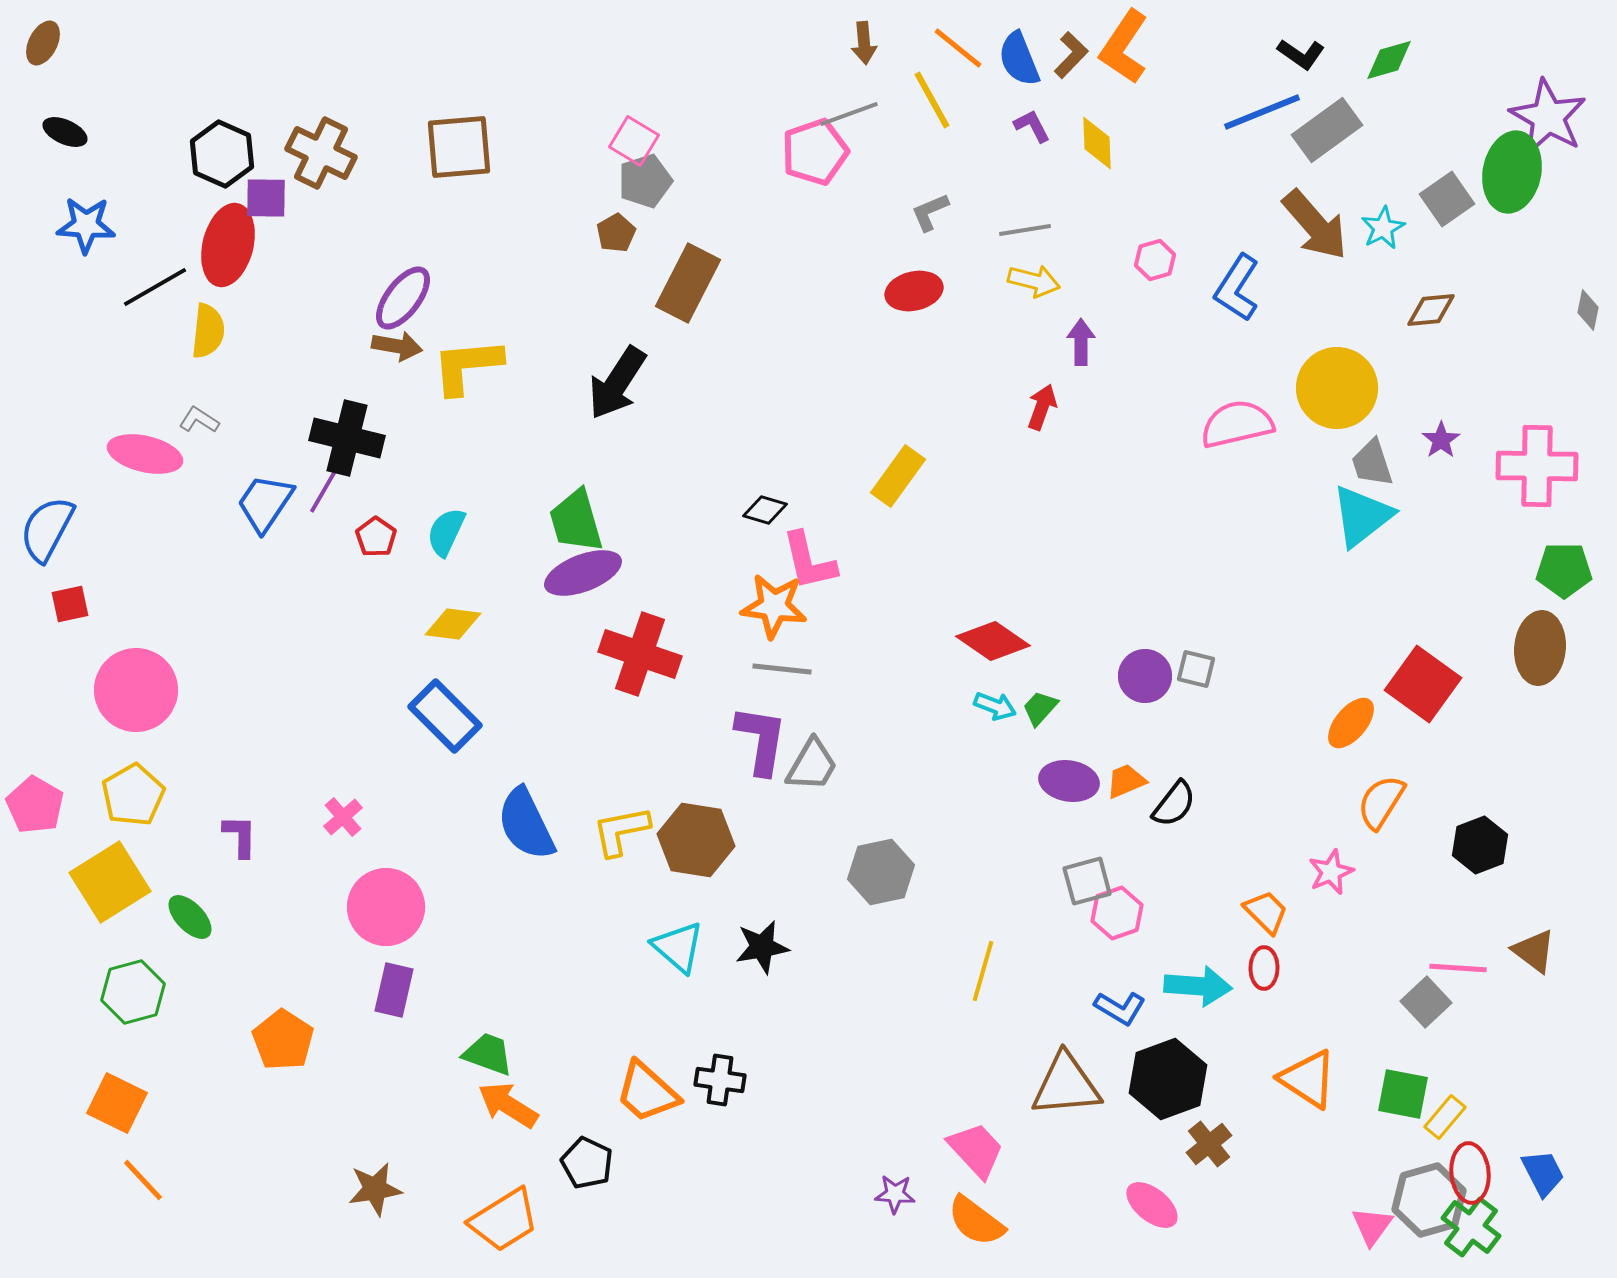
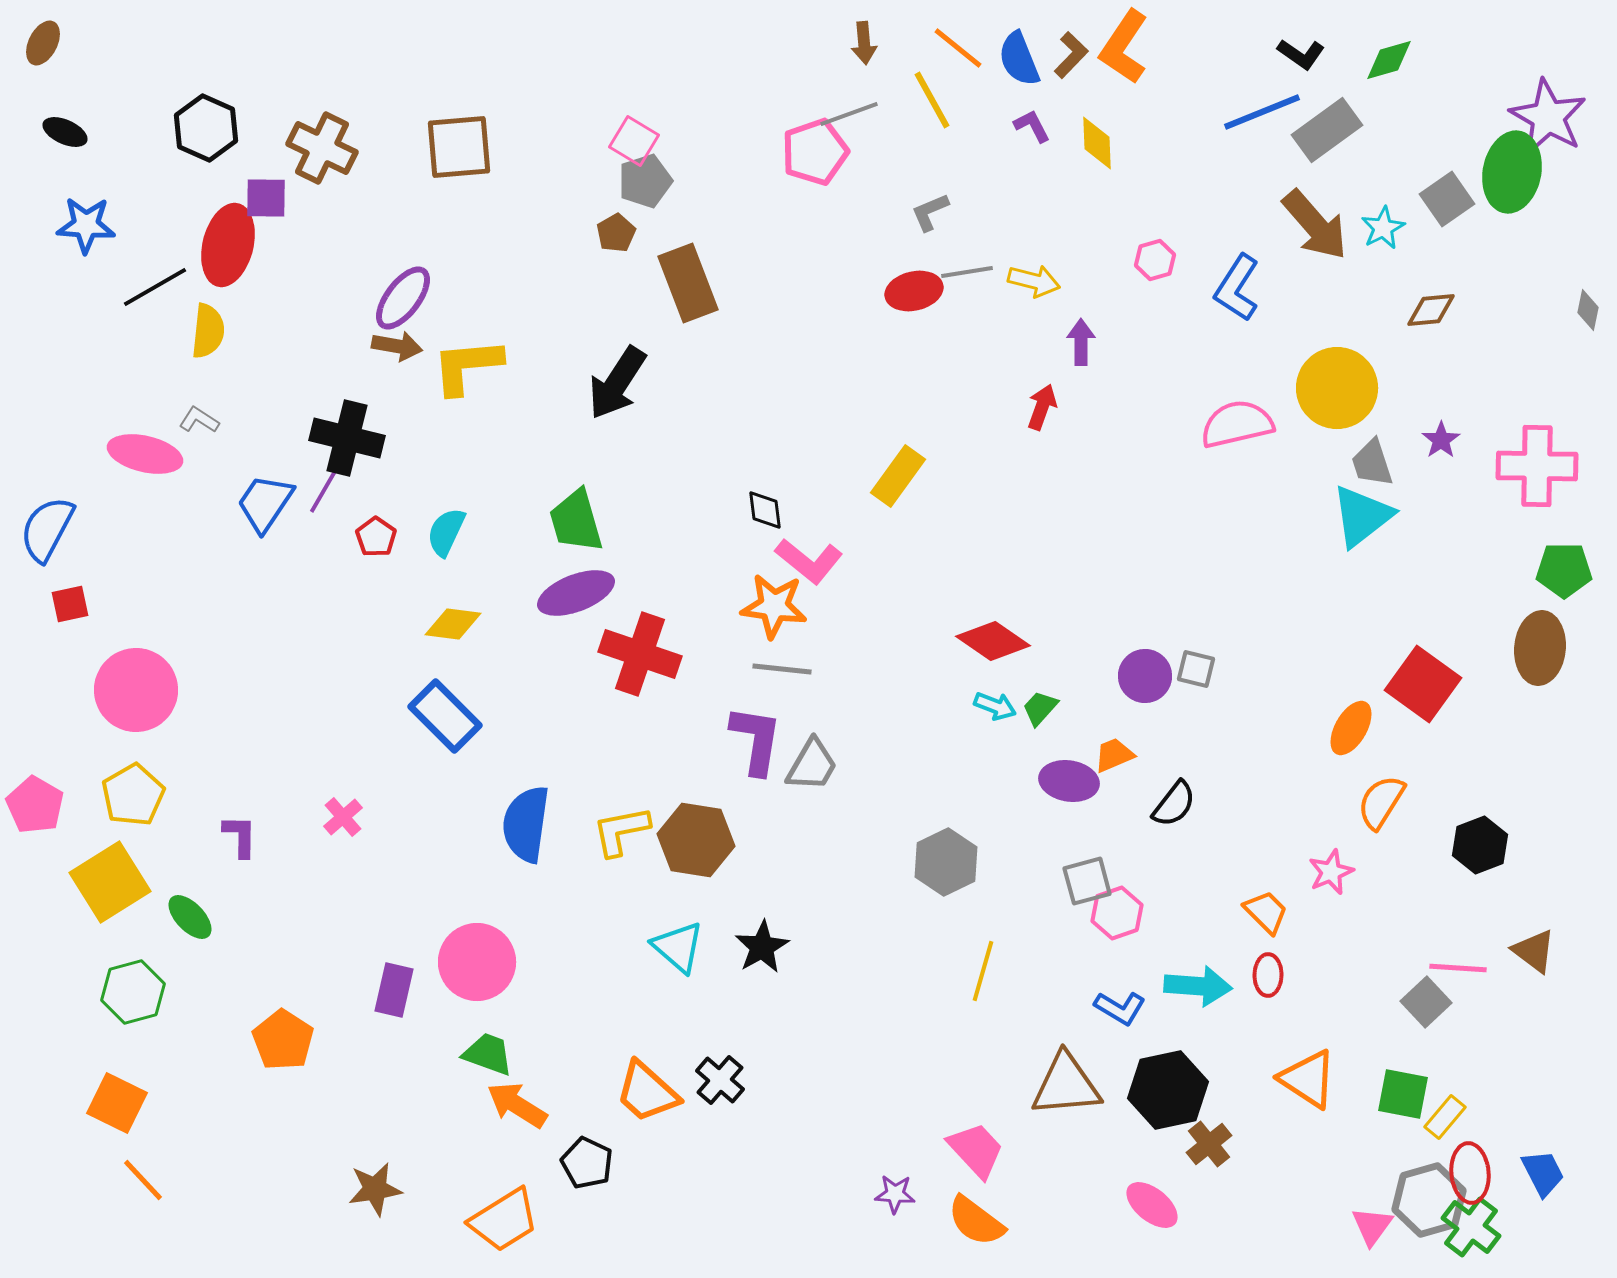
brown cross at (321, 153): moved 1 px right, 5 px up
black hexagon at (222, 154): moved 16 px left, 26 px up
gray line at (1025, 230): moved 58 px left, 42 px down
brown rectangle at (688, 283): rotated 48 degrees counterclockwise
black diamond at (765, 510): rotated 66 degrees clockwise
pink L-shape at (809, 561): rotated 38 degrees counterclockwise
purple ellipse at (583, 573): moved 7 px left, 20 px down
orange ellipse at (1351, 723): moved 5 px down; rotated 10 degrees counterclockwise
purple L-shape at (761, 740): moved 5 px left
orange trapezoid at (1126, 781): moved 12 px left, 26 px up
blue semicircle at (526, 824): rotated 34 degrees clockwise
gray hexagon at (881, 872): moved 65 px right, 10 px up; rotated 14 degrees counterclockwise
pink circle at (386, 907): moved 91 px right, 55 px down
black star at (762, 947): rotated 20 degrees counterclockwise
red ellipse at (1264, 968): moved 4 px right, 7 px down
black hexagon at (1168, 1079): moved 11 px down; rotated 8 degrees clockwise
black cross at (720, 1080): rotated 33 degrees clockwise
orange arrow at (508, 1105): moved 9 px right
